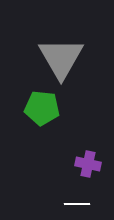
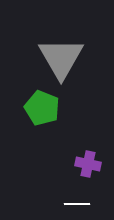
green pentagon: rotated 16 degrees clockwise
